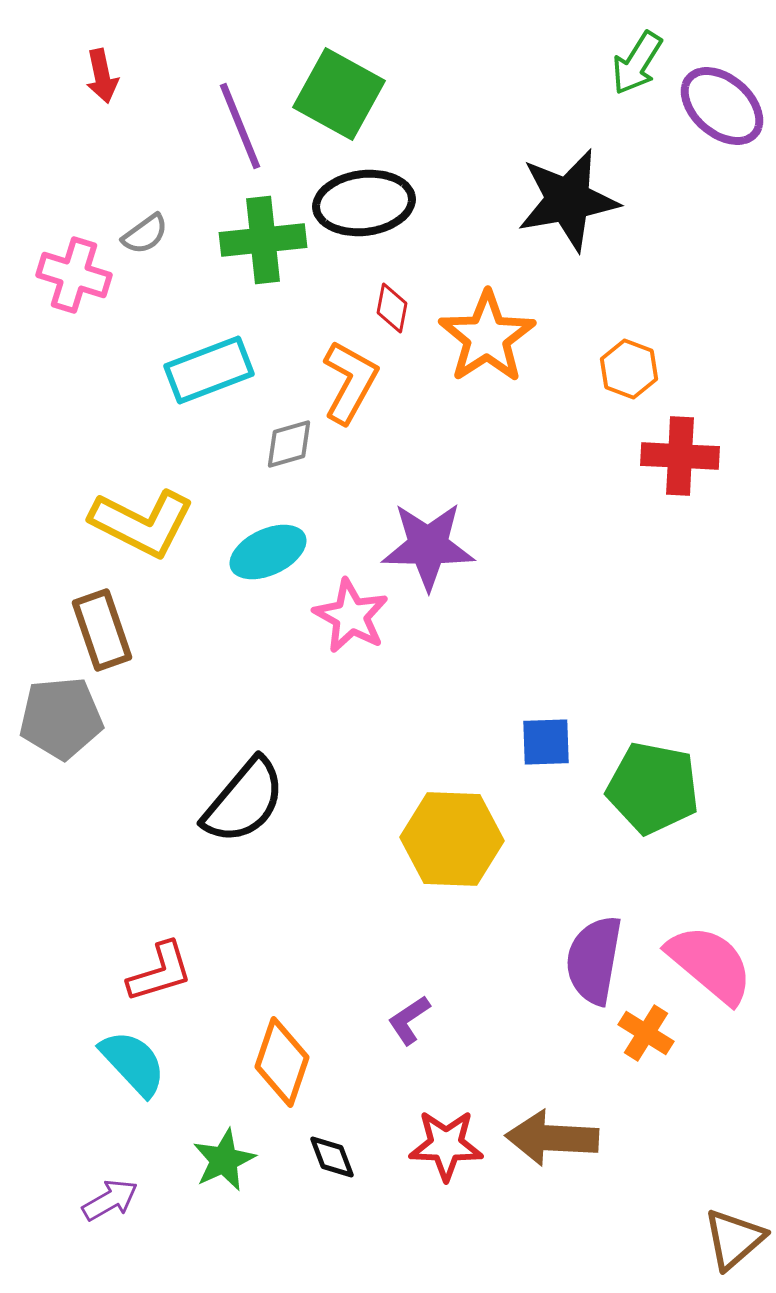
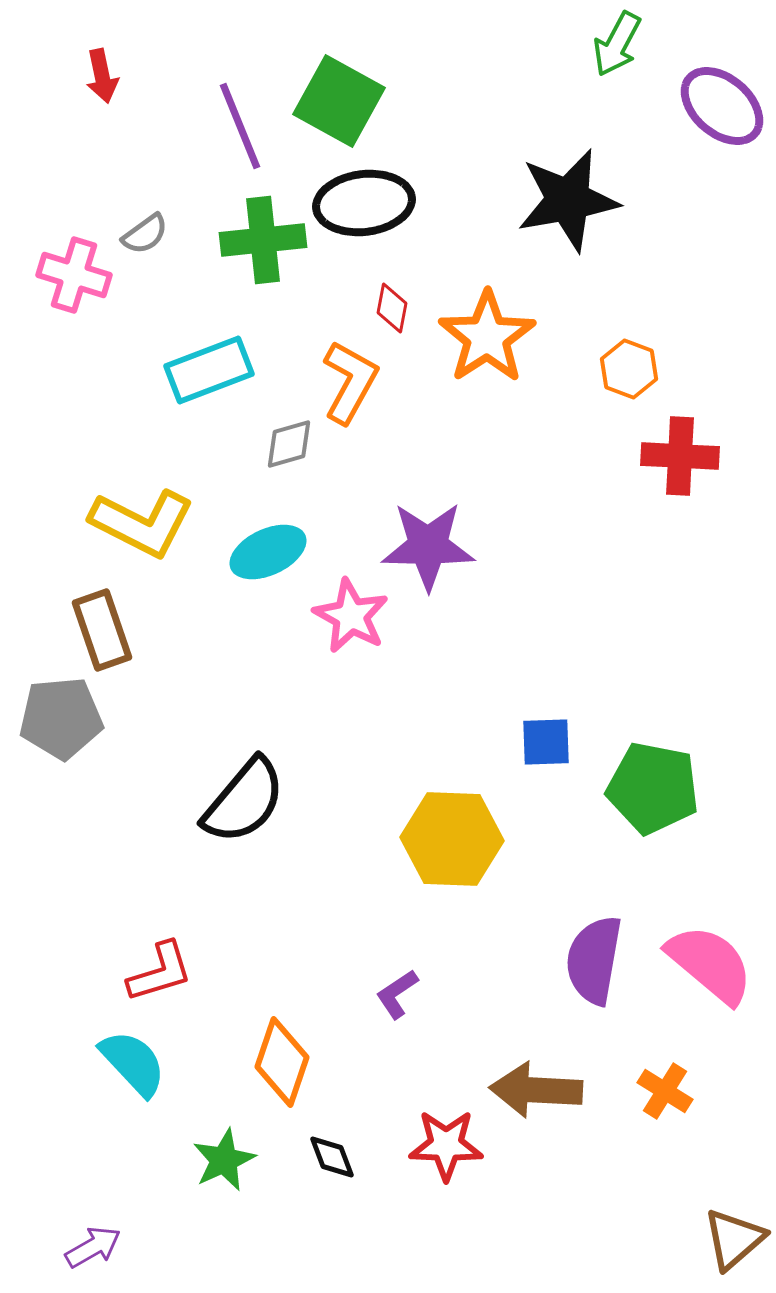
green arrow: moved 20 px left, 19 px up; rotated 4 degrees counterclockwise
green square: moved 7 px down
purple L-shape: moved 12 px left, 26 px up
orange cross: moved 19 px right, 58 px down
brown arrow: moved 16 px left, 48 px up
purple arrow: moved 17 px left, 47 px down
